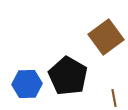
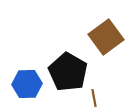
black pentagon: moved 4 px up
brown line: moved 20 px left
